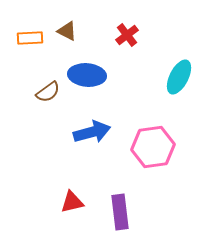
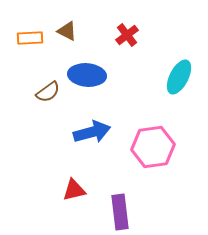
red triangle: moved 2 px right, 12 px up
